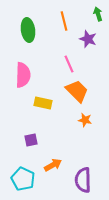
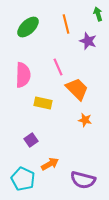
orange line: moved 2 px right, 3 px down
green ellipse: moved 3 px up; rotated 55 degrees clockwise
purple star: moved 2 px down
pink line: moved 11 px left, 3 px down
orange trapezoid: moved 2 px up
purple square: rotated 24 degrees counterclockwise
orange arrow: moved 3 px left, 1 px up
purple semicircle: rotated 75 degrees counterclockwise
